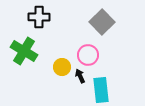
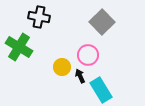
black cross: rotated 10 degrees clockwise
green cross: moved 5 px left, 4 px up
cyan rectangle: rotated 25 degrees counterclockwise
